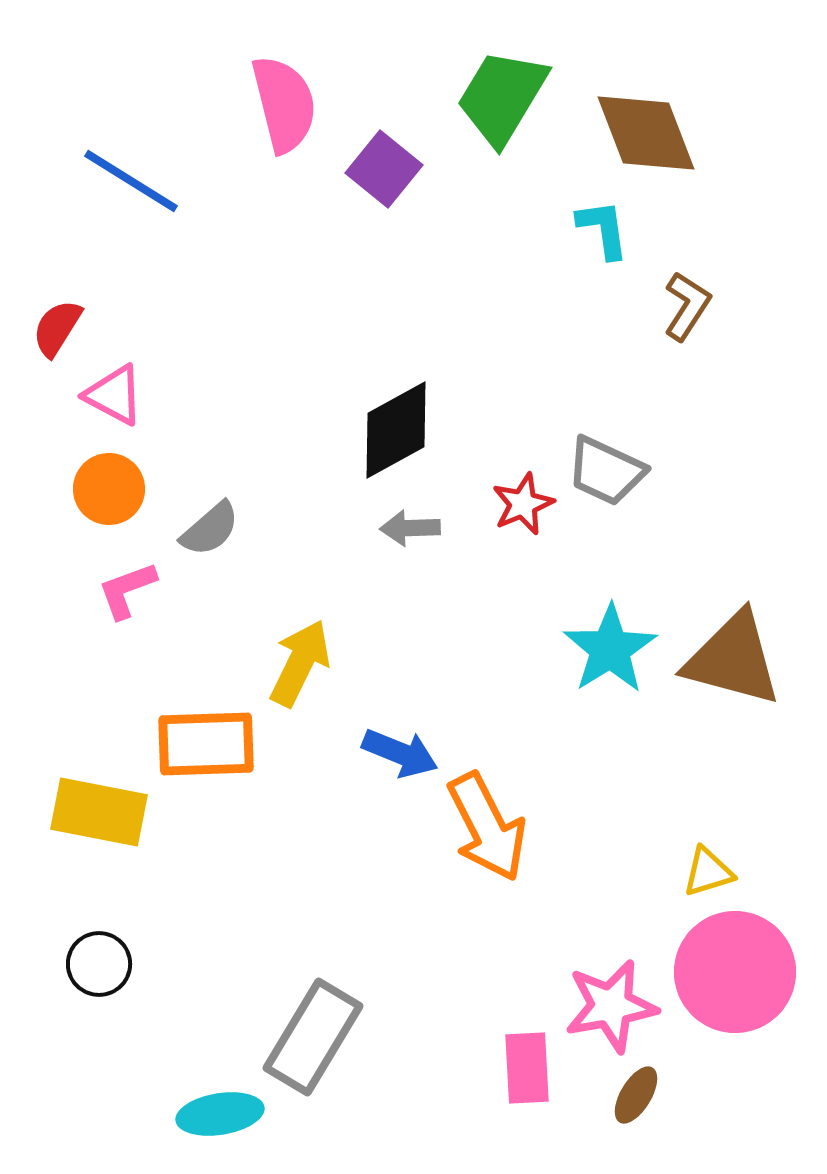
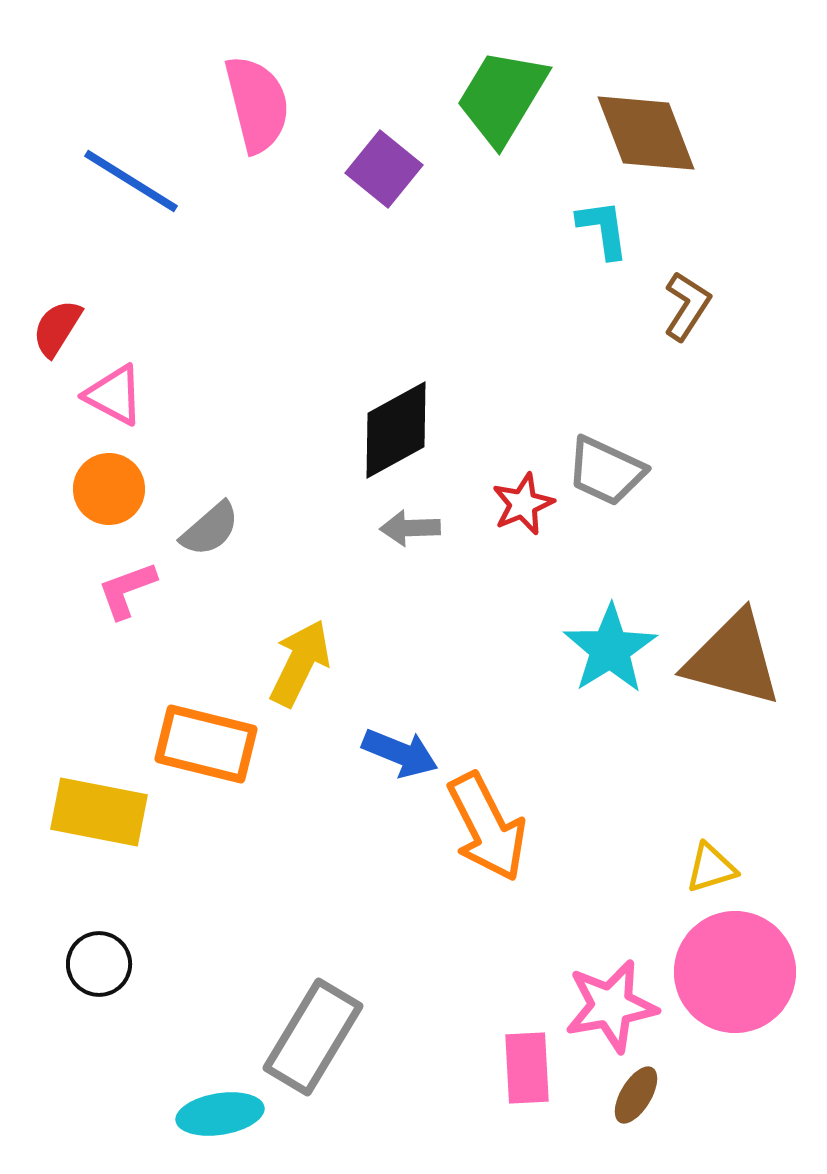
pink semicircle: moved 27 px left
orange rectangle: rotated 16 degrees clockwise
yellow triangle: moved 3 px right, 4 px up
